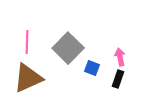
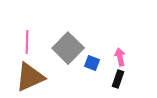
blue square: moved 5 px up
brown triangle: moved 2 px right, 1 px up
